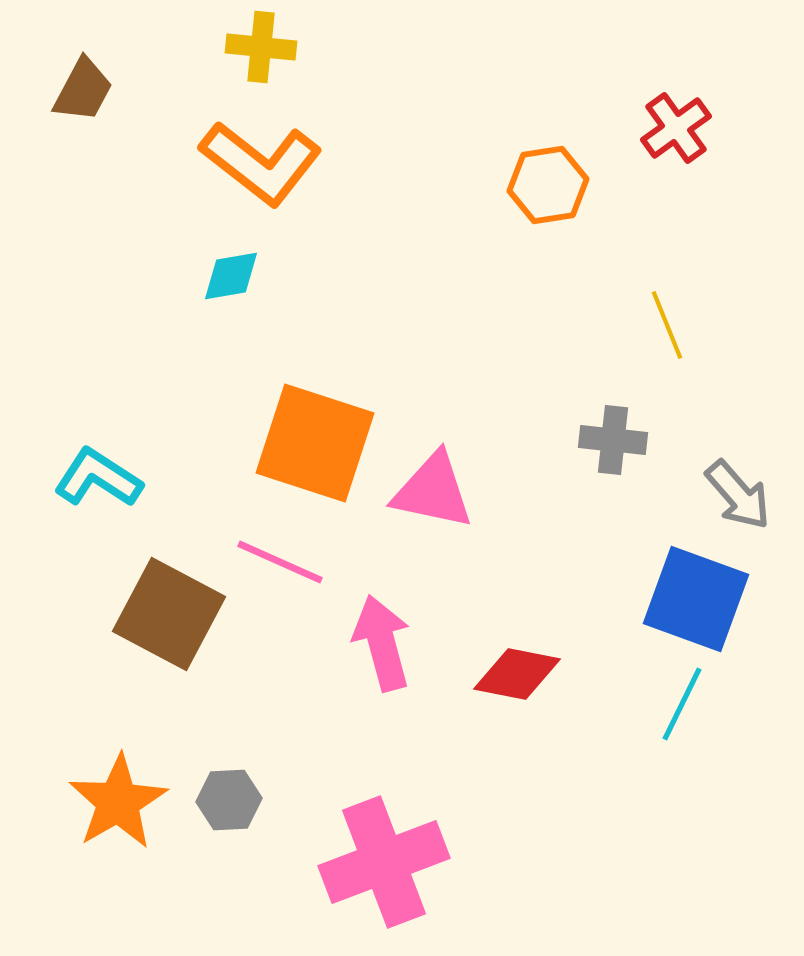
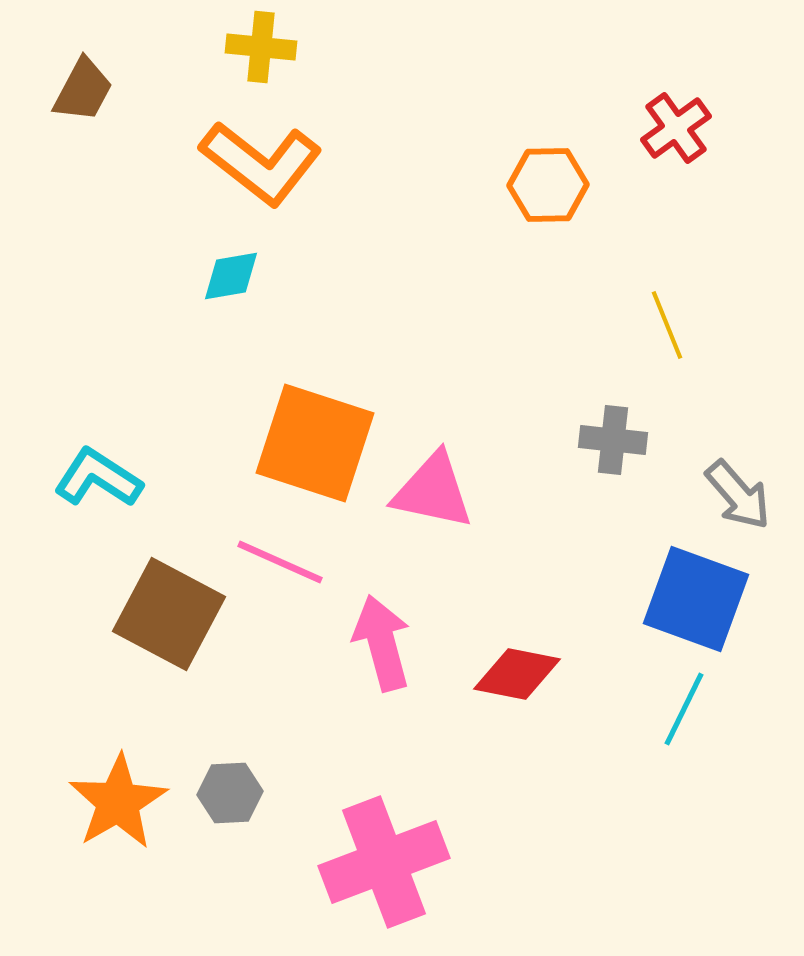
orange hexagon: rotated 8 degrees clockwise
cyan line: moved 2 px right, 5 px down
gray hexagon: moved 1 px right, 7 px up
